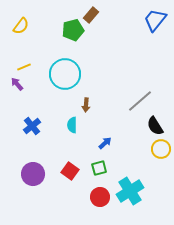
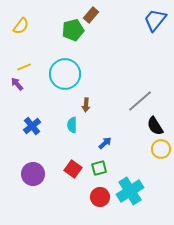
red square: moved 3 px right, 2 px up
